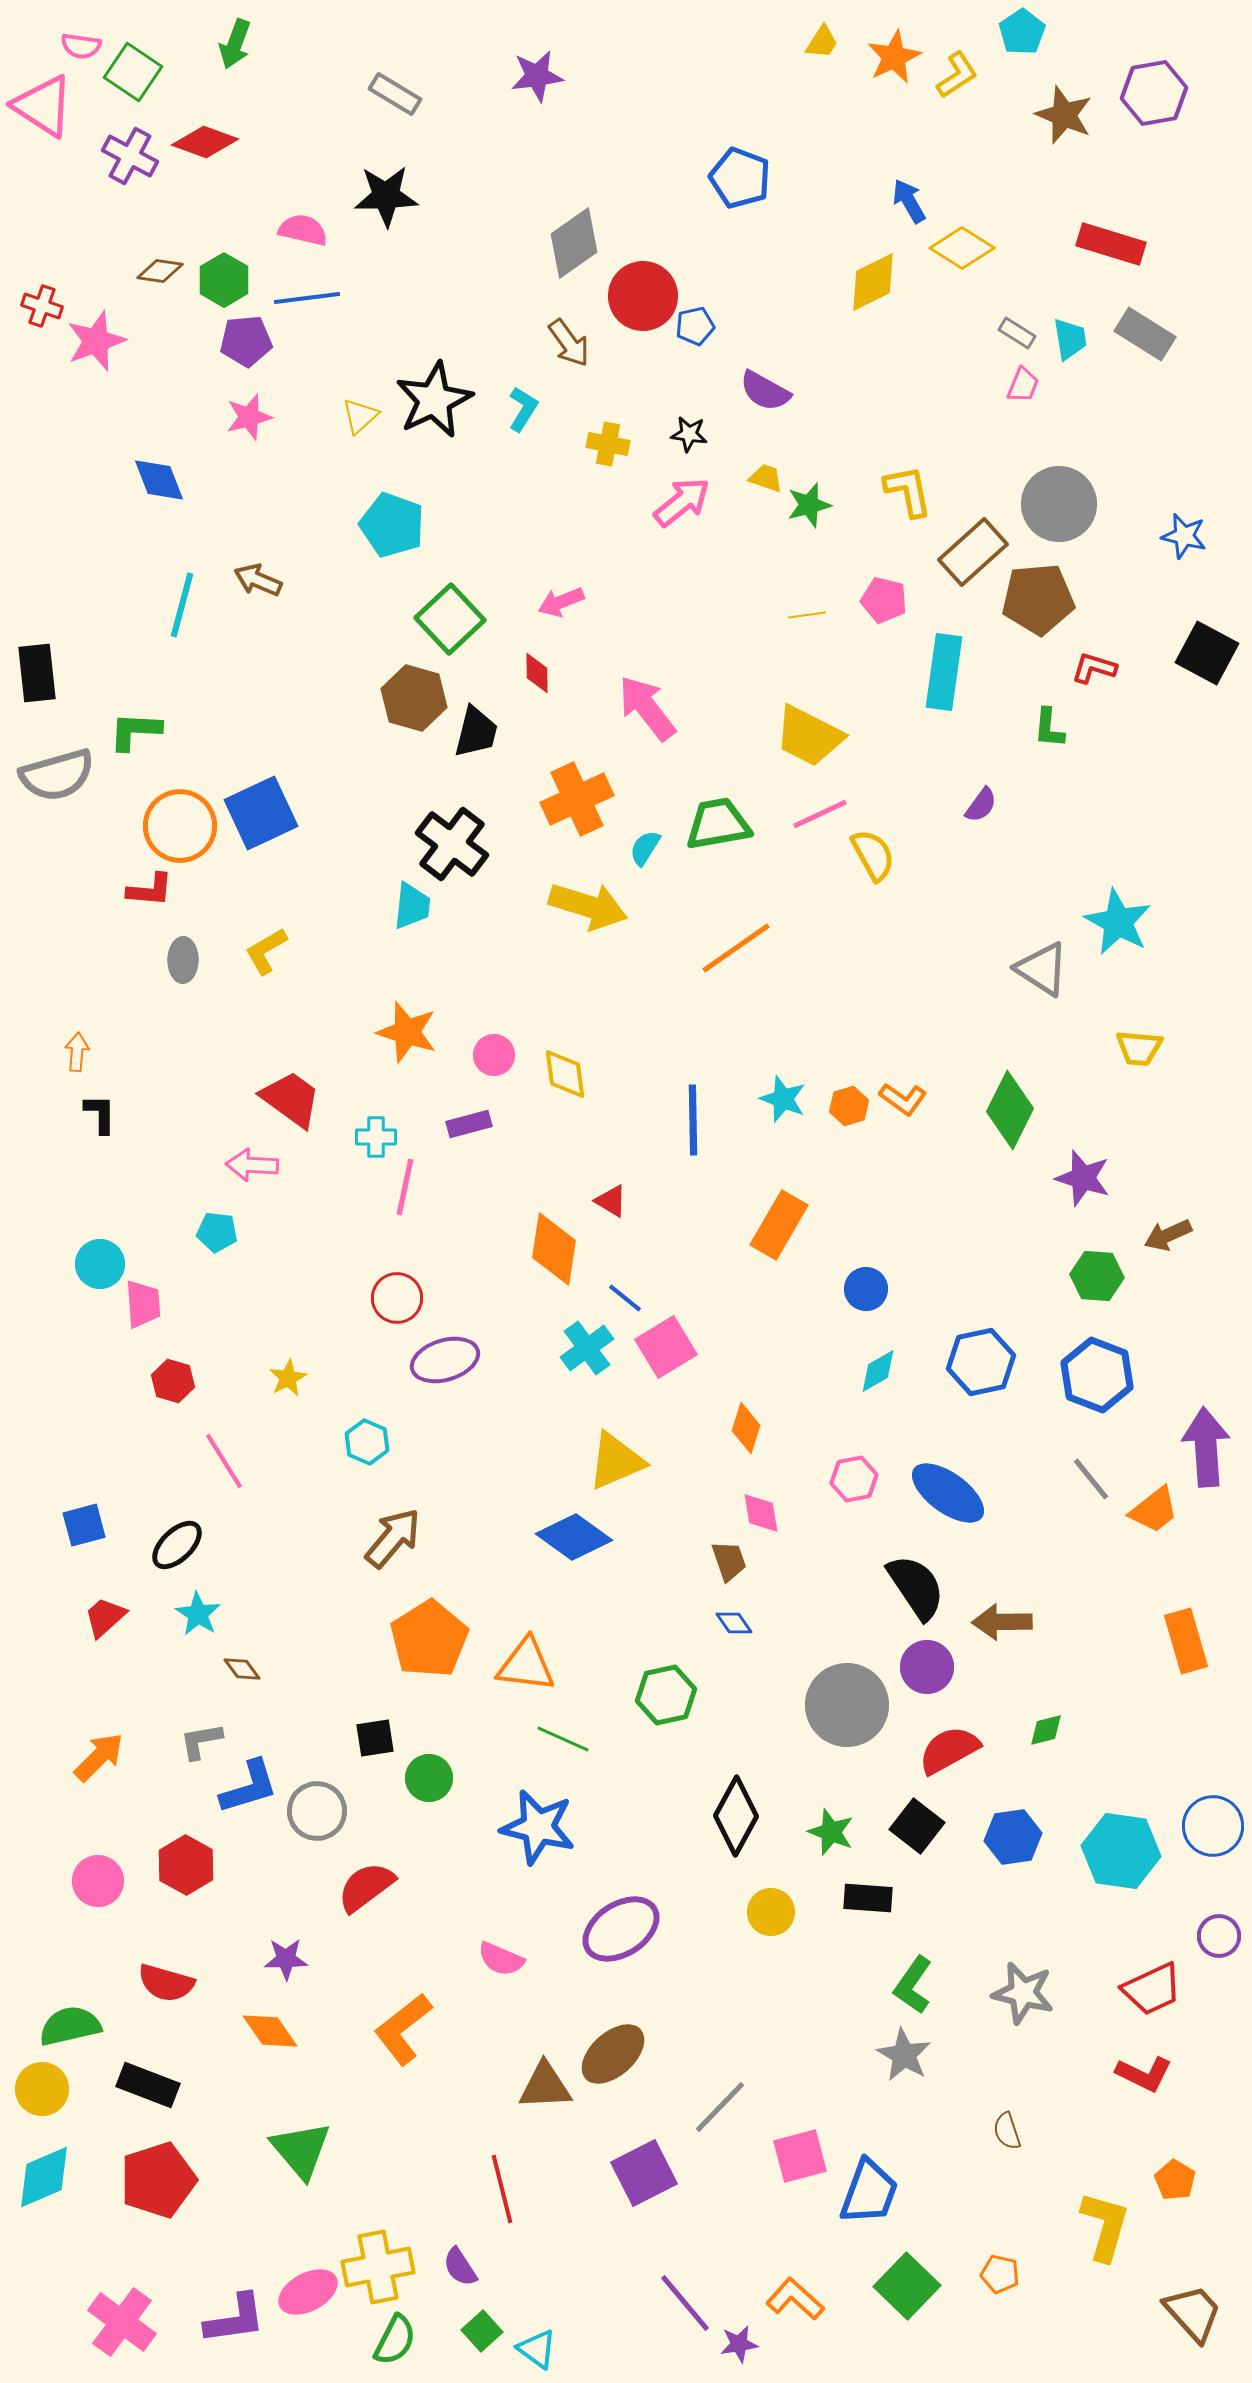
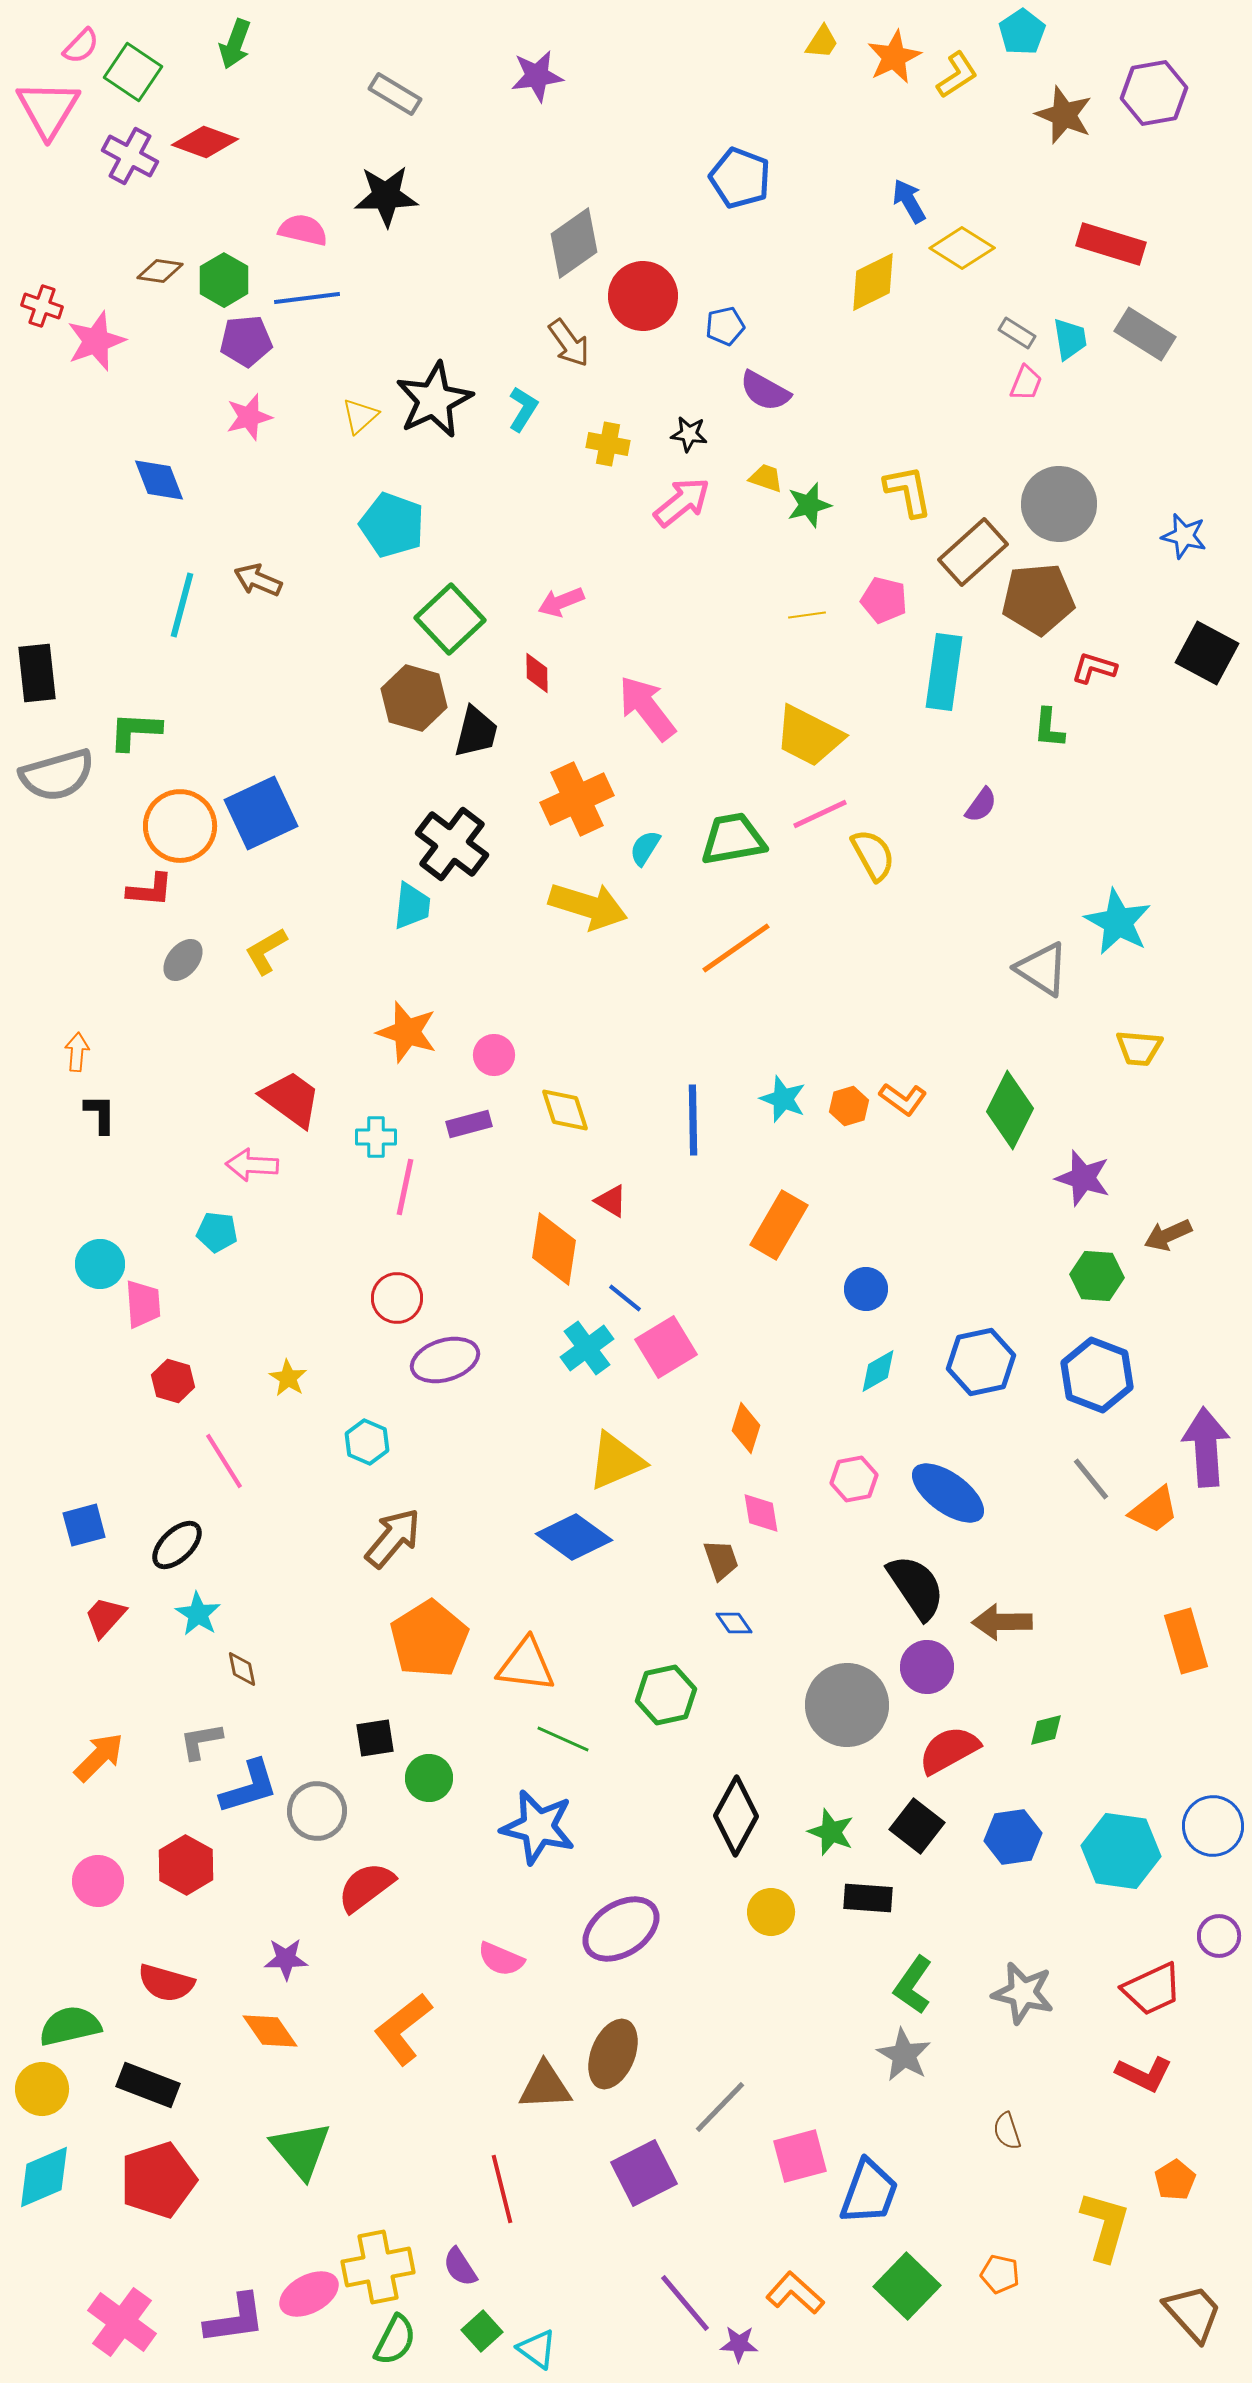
pink semicircle at (81, 46): rotated 54 degrees counterclockwise
pink triangle at (43, 106): moved 5 px right, 3 px down; rotated 28 degrees clockwise
blue pentagon at (695, 326): moved 30 px right
pink trapezoid at (1023, 385): moved 3 px right, 2 px up
green trapezoid at (718, 824): moved 15 px right, 15 px down
gray ellipse at (183, 960): rotated 39 degrees clockwise
yellow diamond at (565, 1074): moved 36 px down; rotated 10 degrees counterclockwise
yellow star at (288, 1378): rotated 12 degrees counterclockwise
brown trapezoid at (729, 1561): moved 8 px left, 1 px up
red trapezoid at (105, 1617): rotated 6 degrees counterclockwise
brown diamond at (242, 1669): rotated 24 degrees clockwise
brown ellipse at (613, 2054): rotated 26 degrees counterclockwise
orange pentagon at (1175, 2180): rotated 9 degrees clockwise
pink ellipse at (308, 2292): moved 1 px right, 2 px down
orange L-shape at (795, 2299): moved 6 px up
purple star at (739, 2344): rotated 12 degrees clockwise
